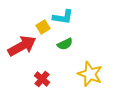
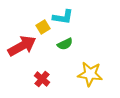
yellow star: rotated 15 degrees counterclockwise
